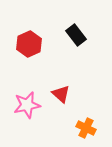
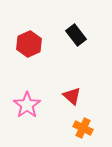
red triangle: moved 11 px right, 2 px down
pink star: rotated 24 degrees counterclockwise
orange cross: moved 3 px left
